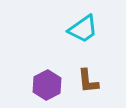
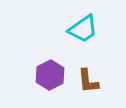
purple hexagon: moved 3 px right, 10 px up
